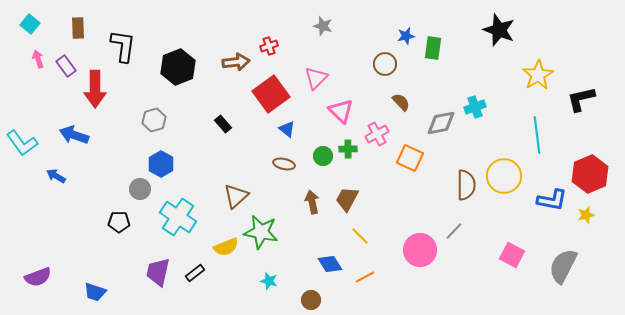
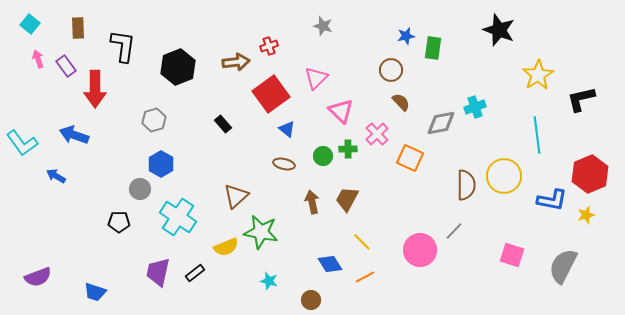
brown circle at (385, 64): moved 6 px right, 6 px down
pink cross at (377, 134): rotated 15 degrees counterclockwise
yellow line at (360, 236): moved 2 px right, 6 px down
pink square at (512, 255): rotated 10 degrees counterclockwise
